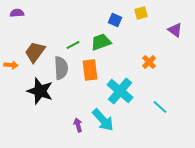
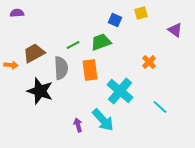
brown trapezoid: moved 1 px left, 1 px down; rotated 25 degrees clockwise
